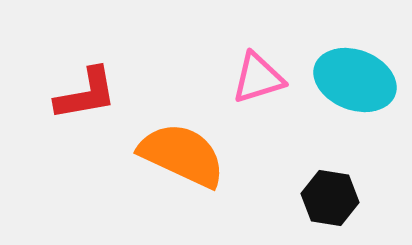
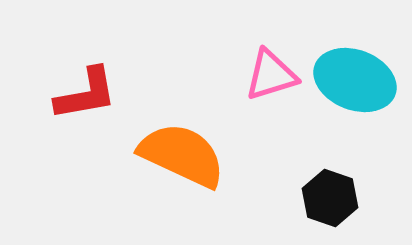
pink triangle: moved 13 px right, 3 px up
black hexagon: rotated 10 degrees clockwise
